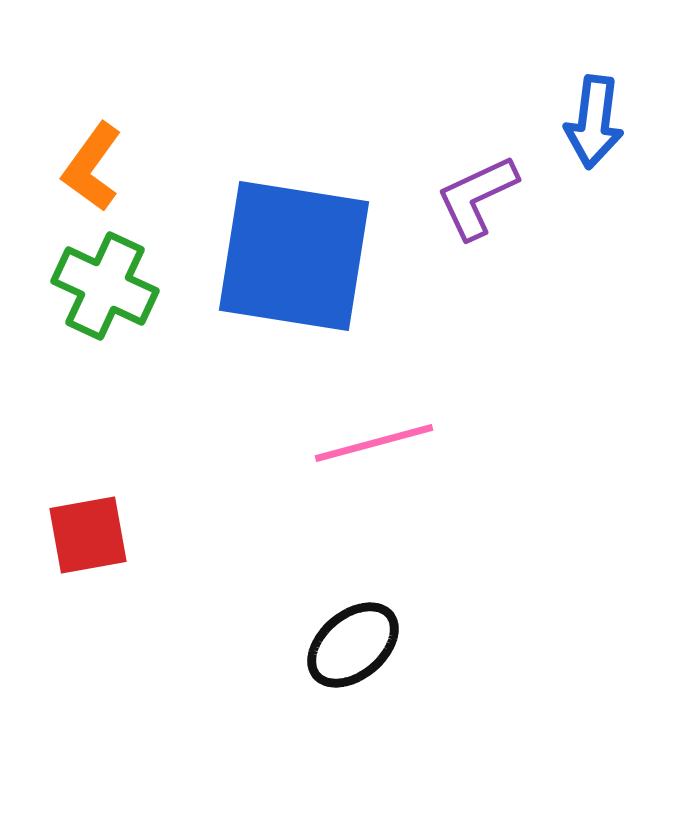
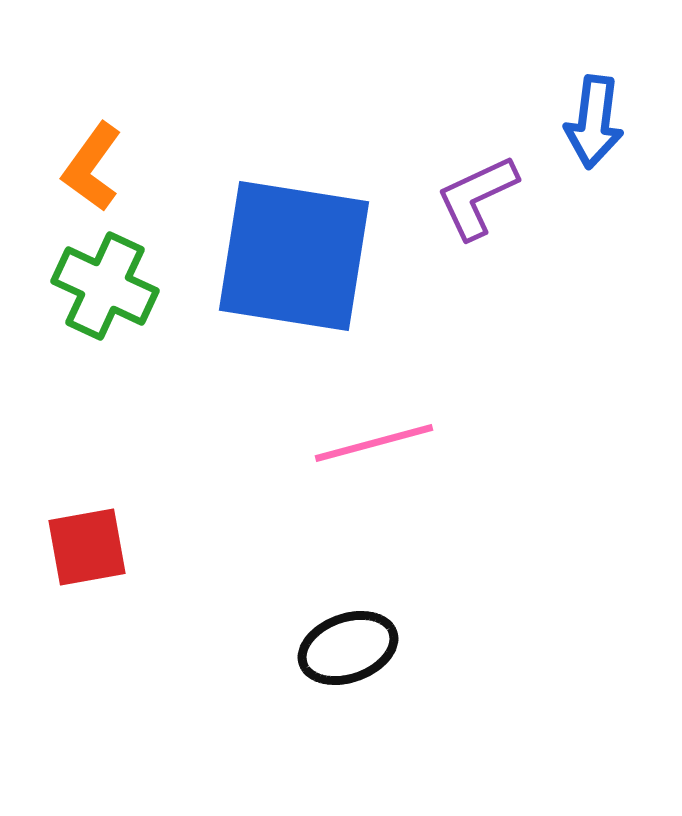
red square: moved 1 px left, 12 px down
black ellipse: moved 5 px left, 3 px down; rotated 20 degrees clockwise
